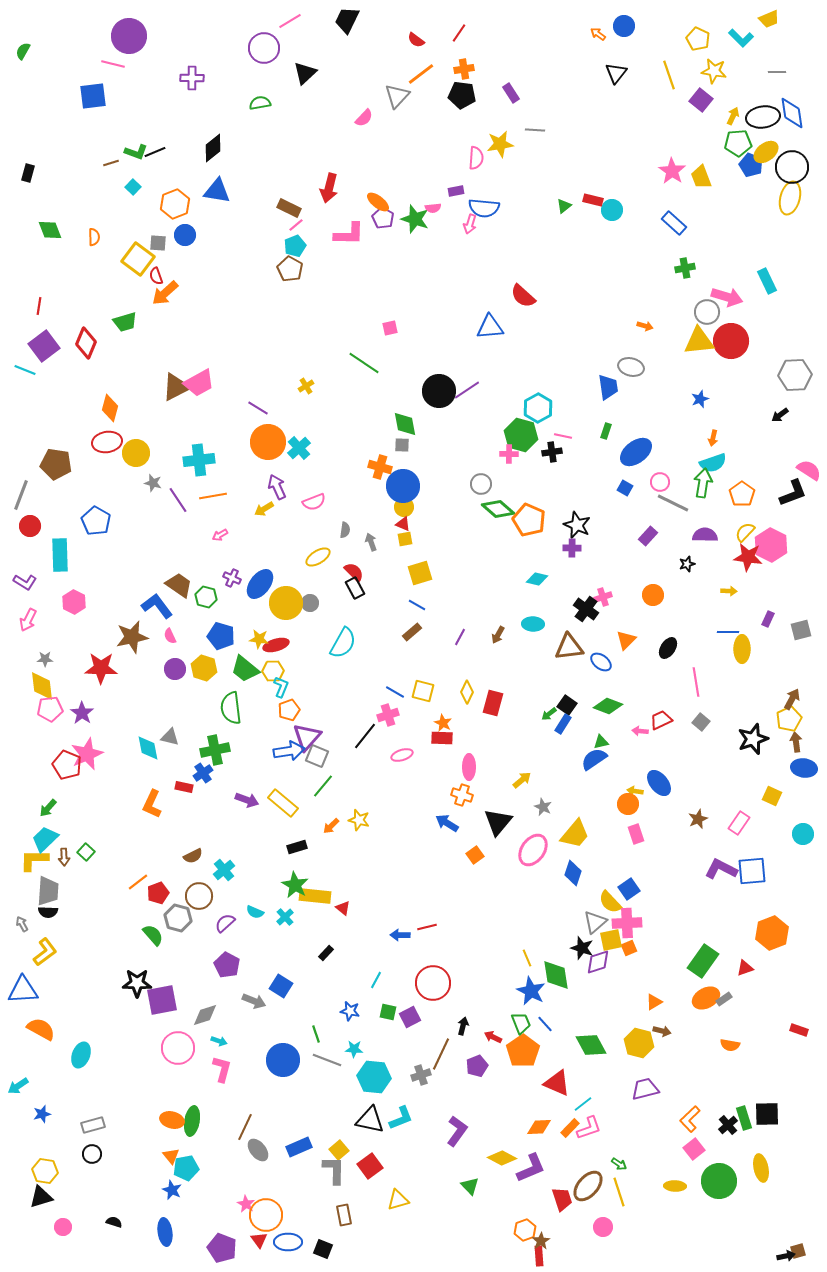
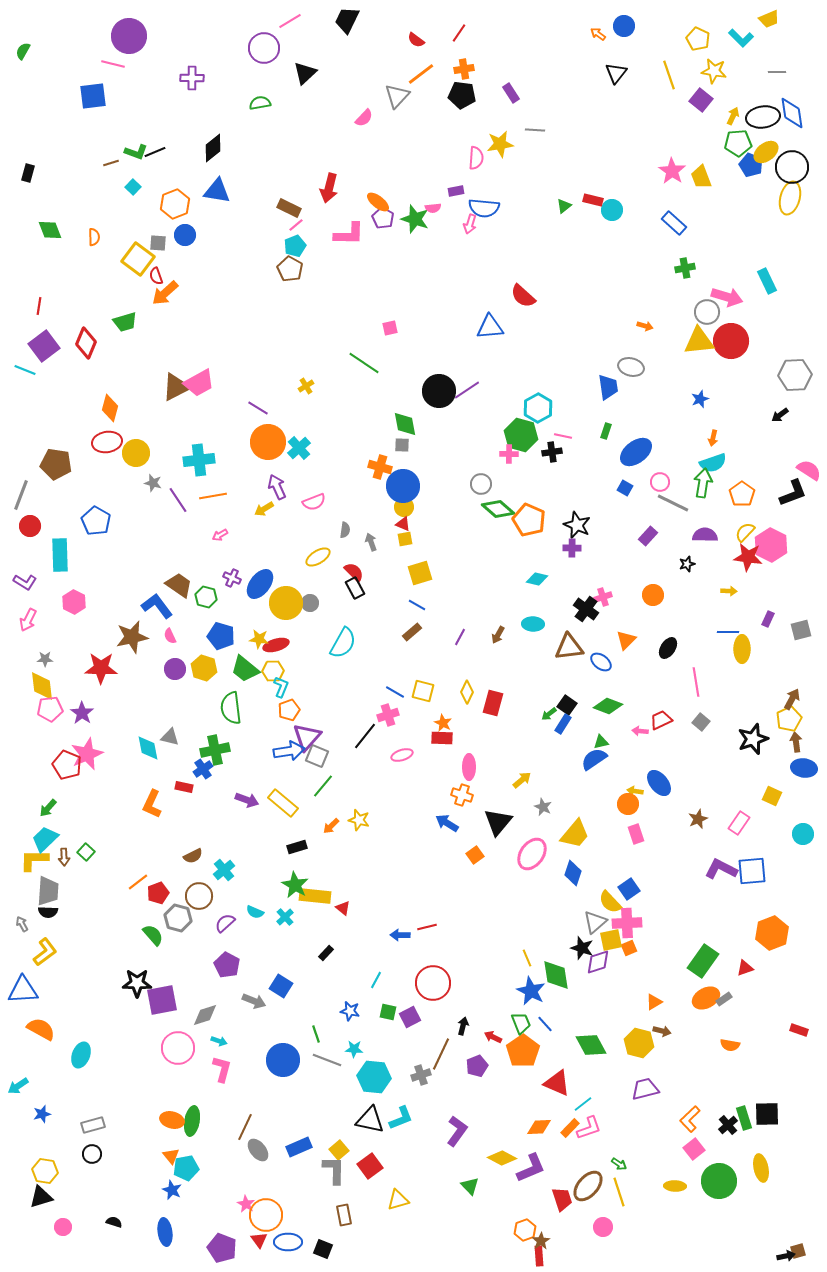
blue cross at (203, 773): moved 4 px up
pink ellipse at (533, 850): moved 1 px left, 4 px down
